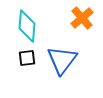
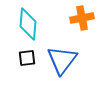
orange cross: rotated 30 degrees clockwise
cyan diamond: moved 1 px right, 2 px up
